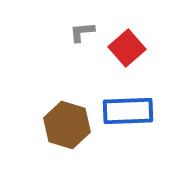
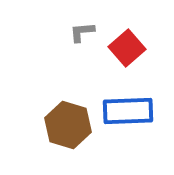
brown hexagon: moved 1 px right
